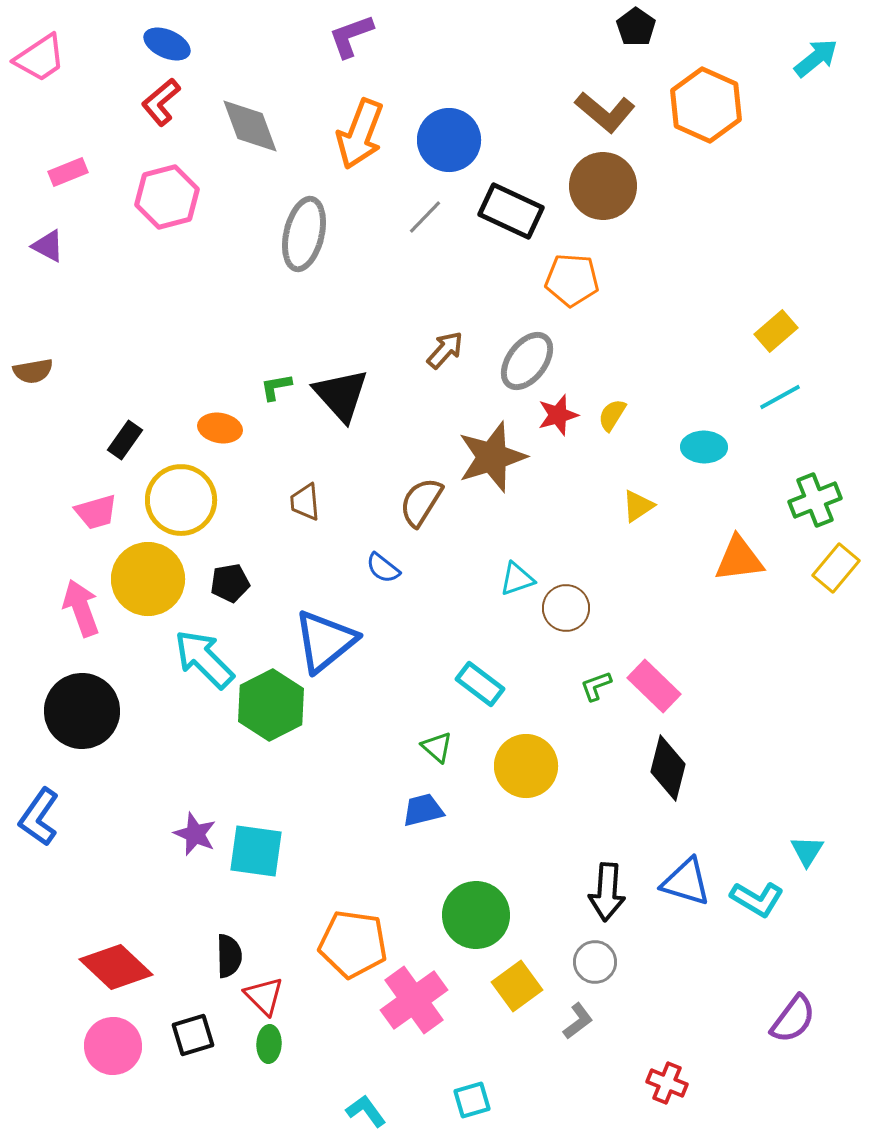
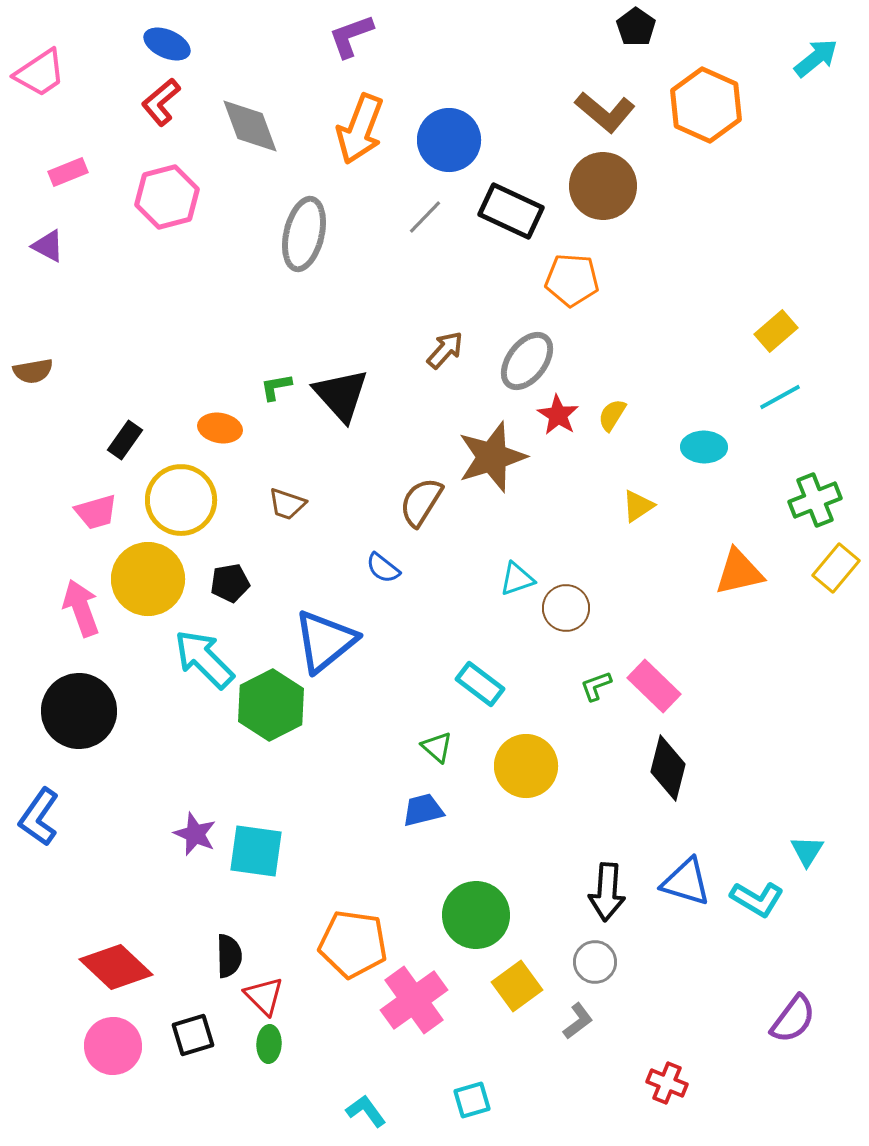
pink trapezoid at (40, 58): moved 15 px down
orange arrow at (360, 134): moved 5 px up
red star at (558, 415): rotated 24 degrees counterclockwise
brown trapezoid at (305, 502): moved 18 px left, 2 px down; rotated 66 degrees counterclockwise
orange triangle at (739, 559): moved 13 px down; rotated 6 degrees counterclockwise
black circle at (82, 711): moved 3 px left
